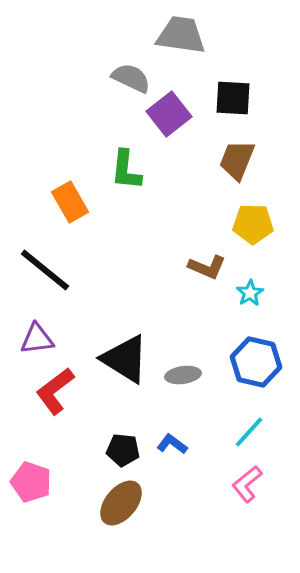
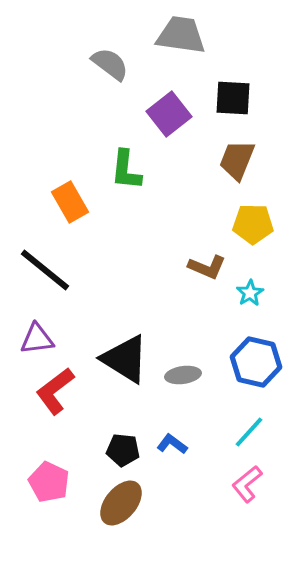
gray semicircle: moved 21 px left, 14 px up; rotated 12 degrees clockwise
pink pentagon: moved 18 px right; rotated 6 degrees clockwise
